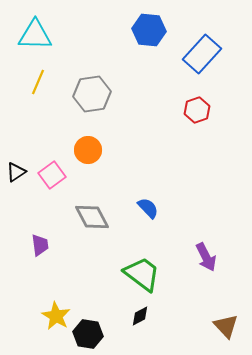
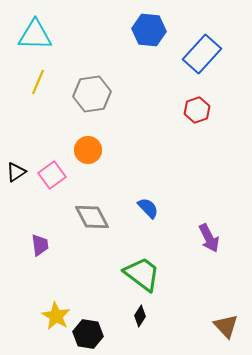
purple arrow: moved 3 px right, 19 px up
black diamond: rotated 30 degrees counterclockwise
